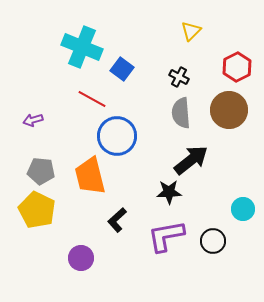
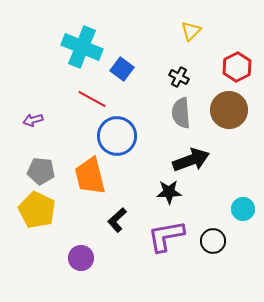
black arrow: rotated 18 degrees clockwise
